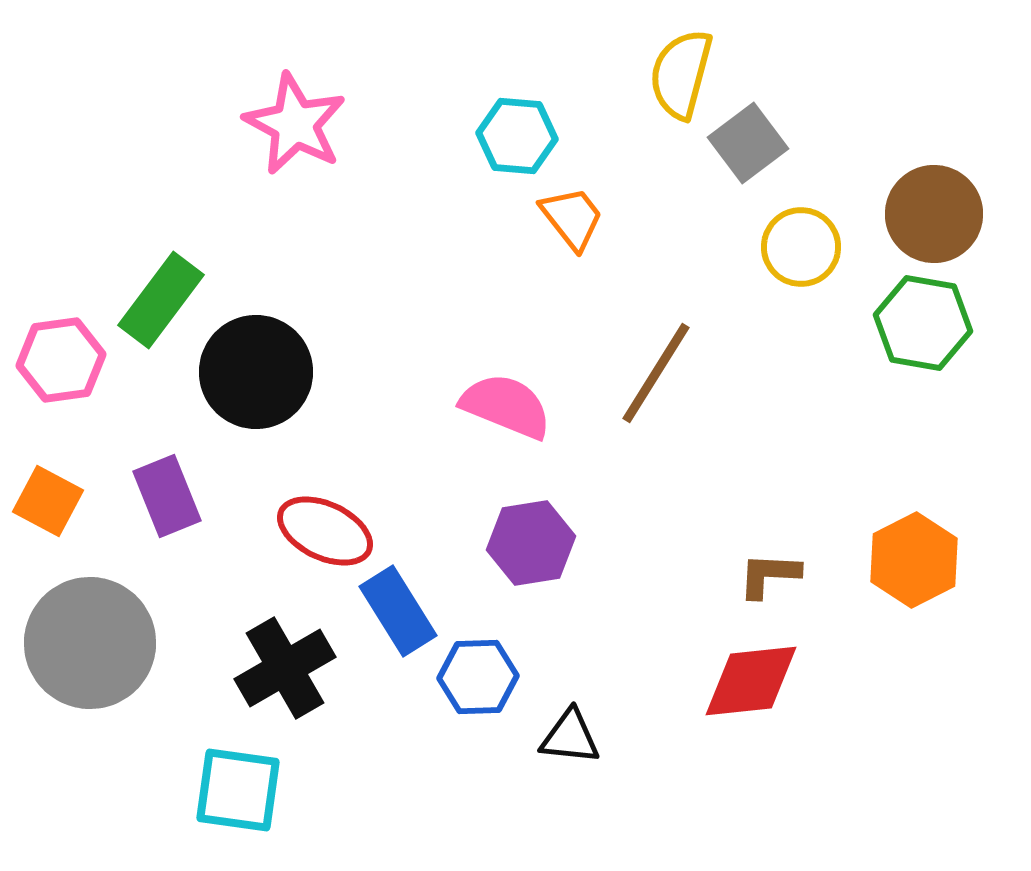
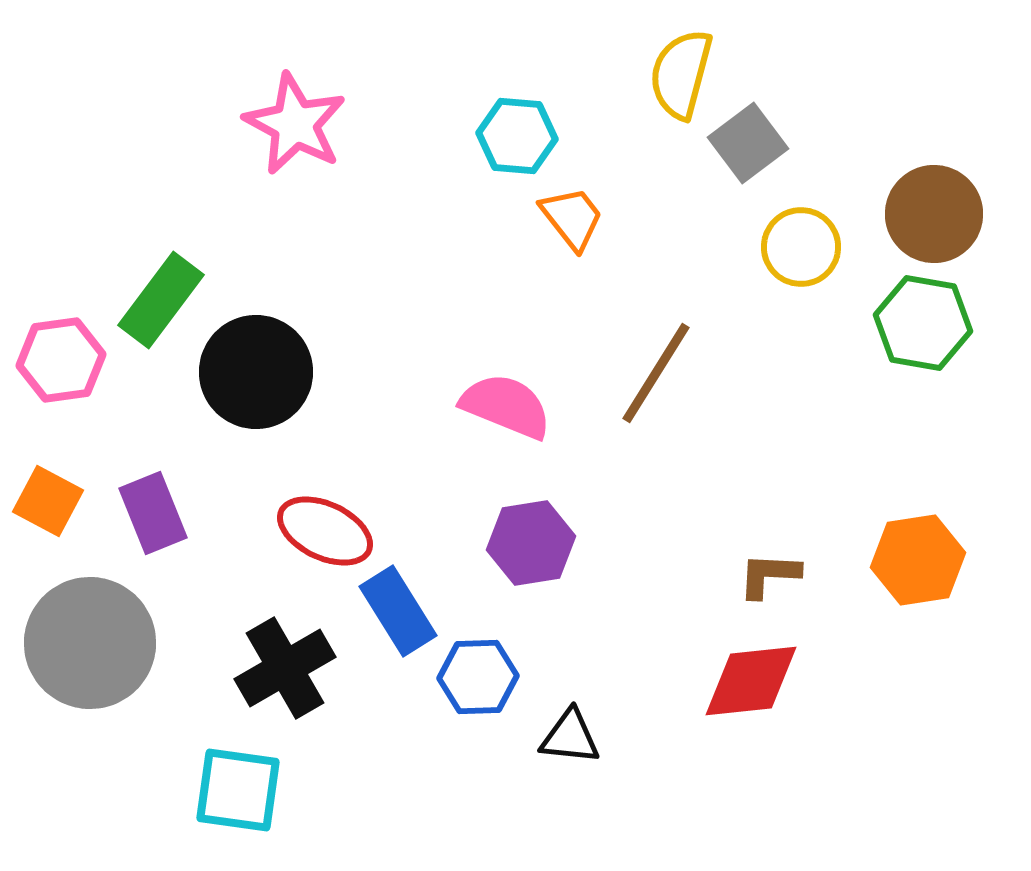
purple rectangle: moved 14 px left, 17 px down
orange hexagon: moved 4 px right; rotated 18 degrees clockwise
